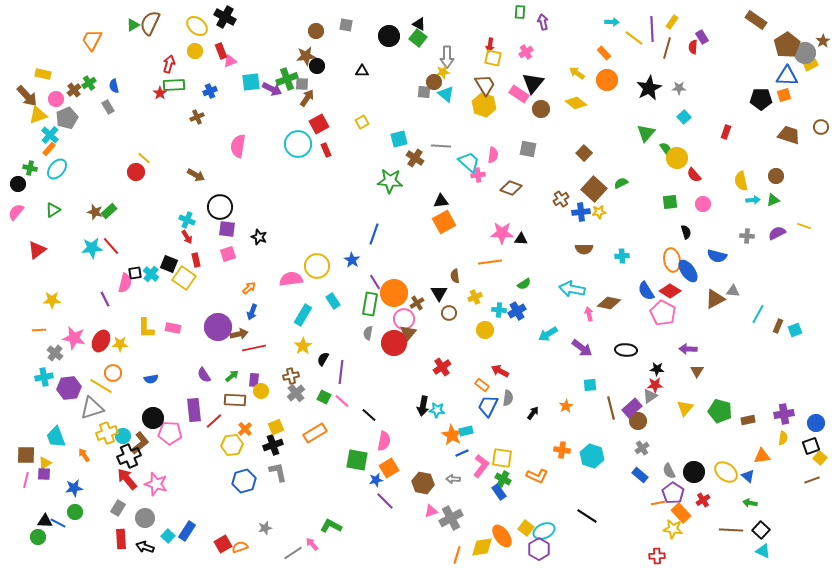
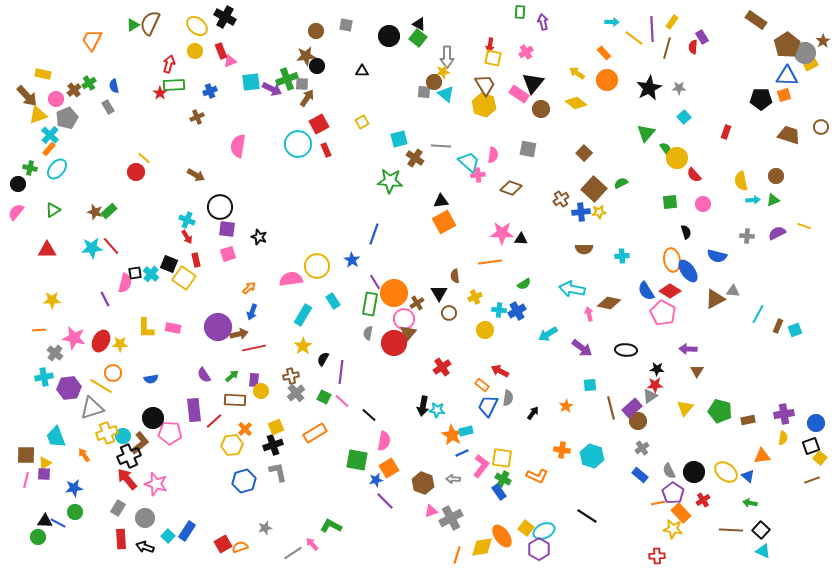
red triangle at (37, 250): moved 10 px right; rotated 36 degrees clockwise
brown hexagon at (423, 483): rotated 10 degrees clockwise
